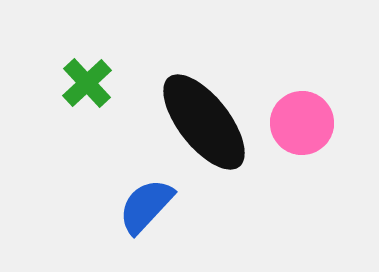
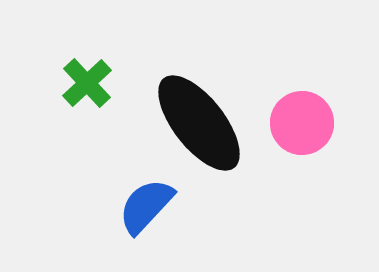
black ellipse: moved 5 px left, 1 px down
